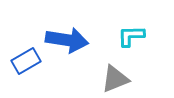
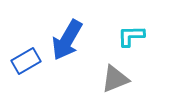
blue arrow: rotated 111 degrees clockwise
